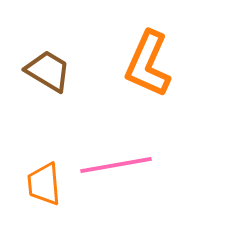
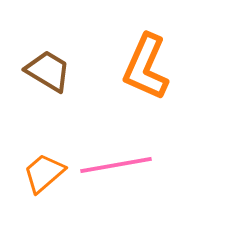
orange L-shape: moved 2 px left, 3 px down
orange trapezoid: moved 11 px up; rotated 54 degrees clockwise
